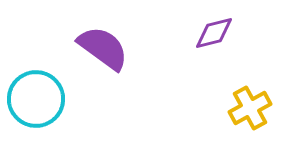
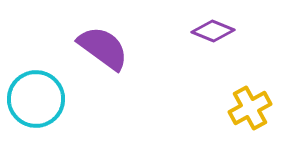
purple diamond: moved 1 px left, 2 px up; rotated 36 degrees clockwise
